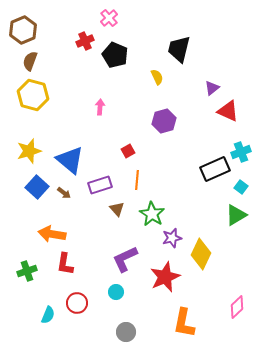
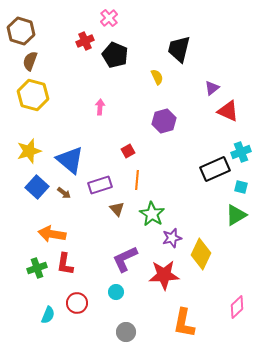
brown hexagon: moved 2 px left, 1 px down; rotated 20 degrees counterclockwise
cyan square: rotated 24 degrees counterclockwise
green cross: moved 10 px right, 3 px up
red star: moved 1 px left, 2 px up; rotated 20 degrees clockwise
